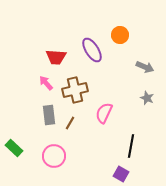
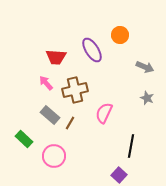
gray rectangle: moved 1 px right; rotated 42 degrees counterclockwise
green rectangle: moved 10 px right, 9 px up
purple square: moved 2 px left, 1 px down; rotated 14 degrees clockwise
